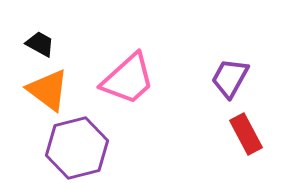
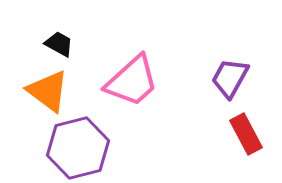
black trapezoid: moved 19 px right
pink trapezoid: moved 4 px right, 2 px down
orange triangle: moved 1 px down
purple hexagon: moved 1 px right
